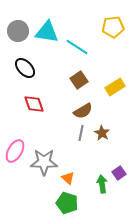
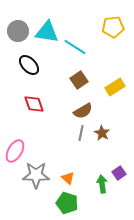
cyan line: moved 2 px left
black ellipse: moved 4 px right, 3 px up
gray star: moved 8 px left, 13 px down
